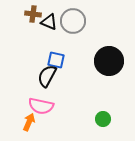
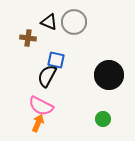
brown cross: moved 5 px left, 24 px down
gray circle: moved 1 px right, 1 px down
black circle: moved 14 px down
pink semicircle: rotated 15 degrees clockwise
orange arrow: moved 9 px right, 1 px down
